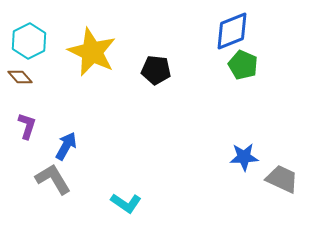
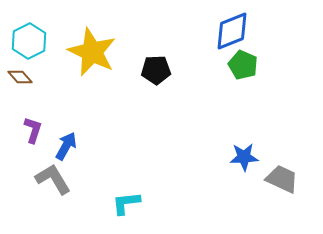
black pentagon: rotated 8 degrees counterclockwise
purple L-shape: moved 6 px right, 4 px down
cyan L-shape: rotated 140 degrees clockwise
